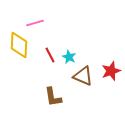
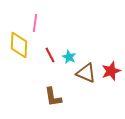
pink line: rotated 66 degrees counterclockwise
brown triangle: moved 3 px right, 3 px up
